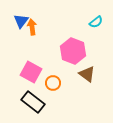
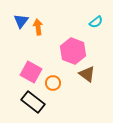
orange arrow: moved 6 px right
